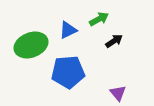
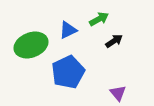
blue pentagon: rotated 20 degrees counterclockwise
